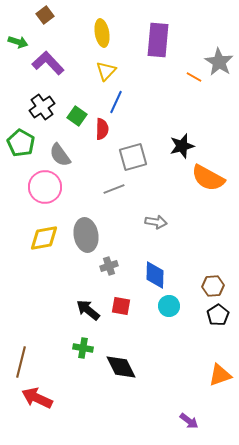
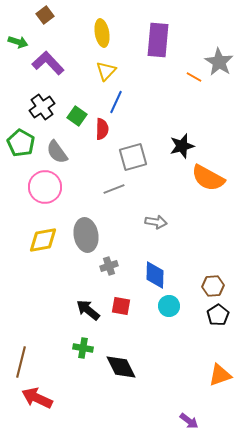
gray semicircle: moved 3 px left, 3 px up
yellow diamond: moved 1 px left, 2 px down
